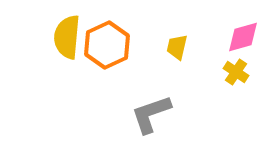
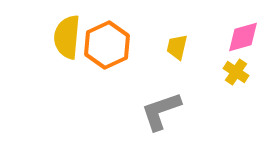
gray L-shape: moved 10 px right, 3 px up
